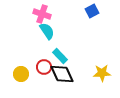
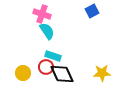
cyan rectangle: moved 7 px left; rotated 28 degrees counterclockwise
red circle: moved 2 px right
yellow circle: moved 2 px right, 1 px up
